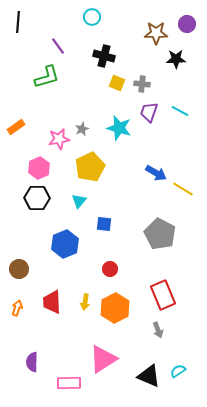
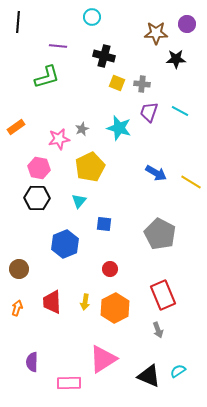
purple line: rotated 48 degrees counterclockwise
pink hexagon: rotated 25 degrees counterclockwise
yellow line: moved 8 px right, 7 px up
